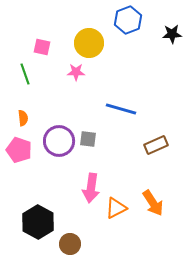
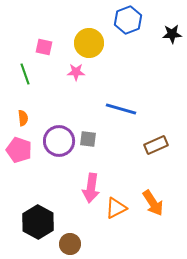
pink square: moved 2 px right
